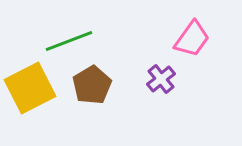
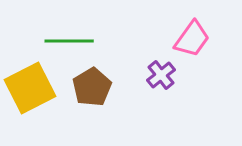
green line: rotated 21 degrees clockwise
purple cross: moved 4 px up
brown pentagon: moved 2 px down
